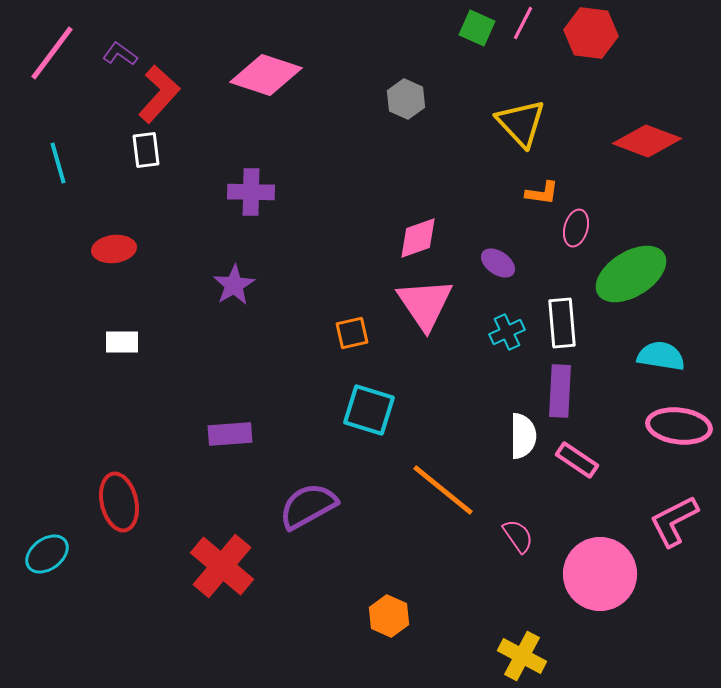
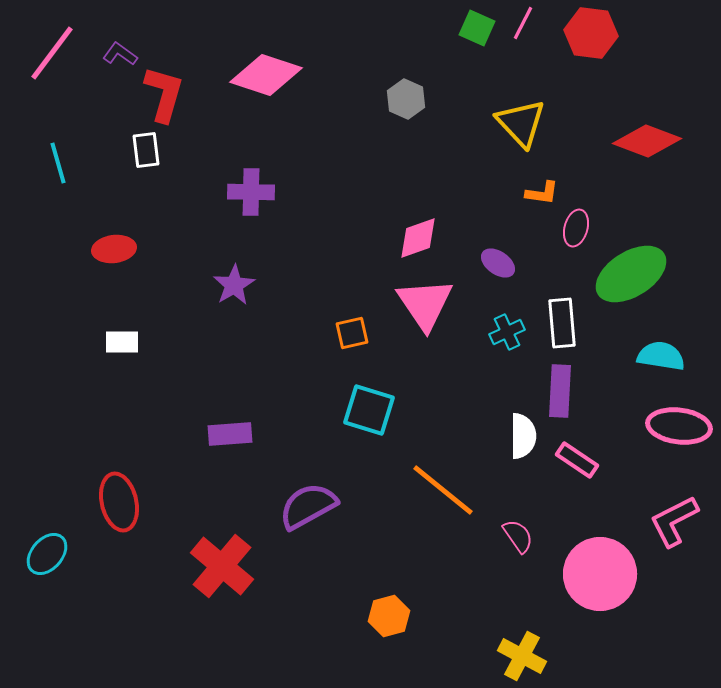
red L-shape at (159, 94): moved 5 px right; rotated 26 degrees counterclockwise
cyan ellipse at (47, 554): rotated 12 degrees counterclockwise
orange hexagon at (389, 616): rotated 21 degrees clockwise
